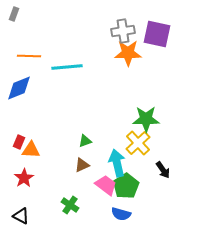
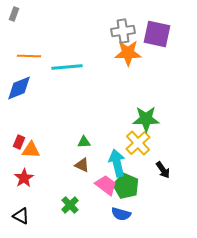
green triangle: moved 1 px left, 1 px down; rotated 16 degrees clockwise
brown triangle: rotated 49 degrees clockwise
green pentagon: rotated 15 degrees counterclockwise
green cross: rotated 12 degrees clockwise
